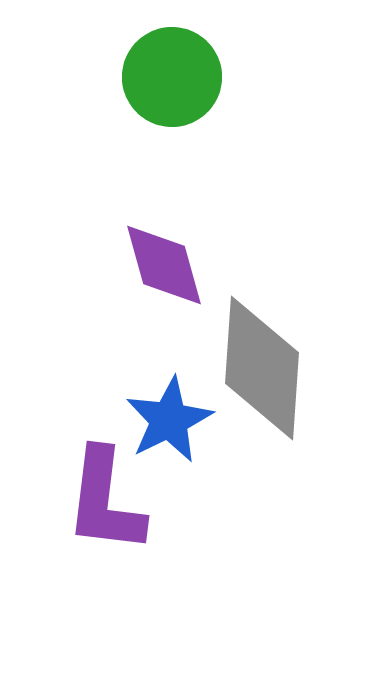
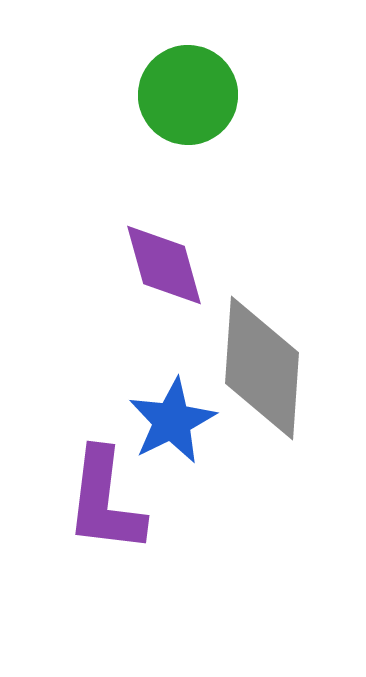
green circle: moved 16 px right, 18 px down
blue star: moved 3 px right, 1 px down
